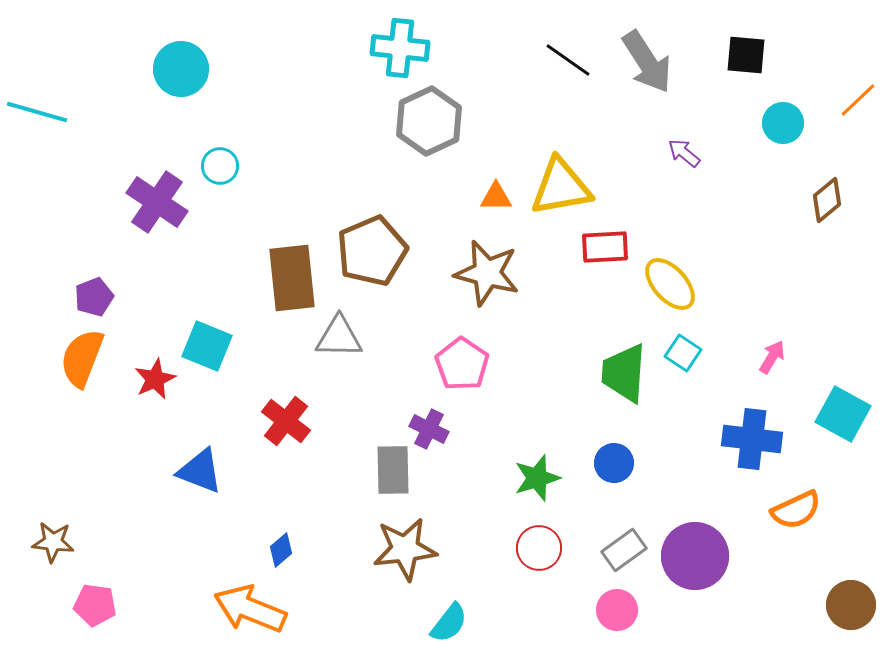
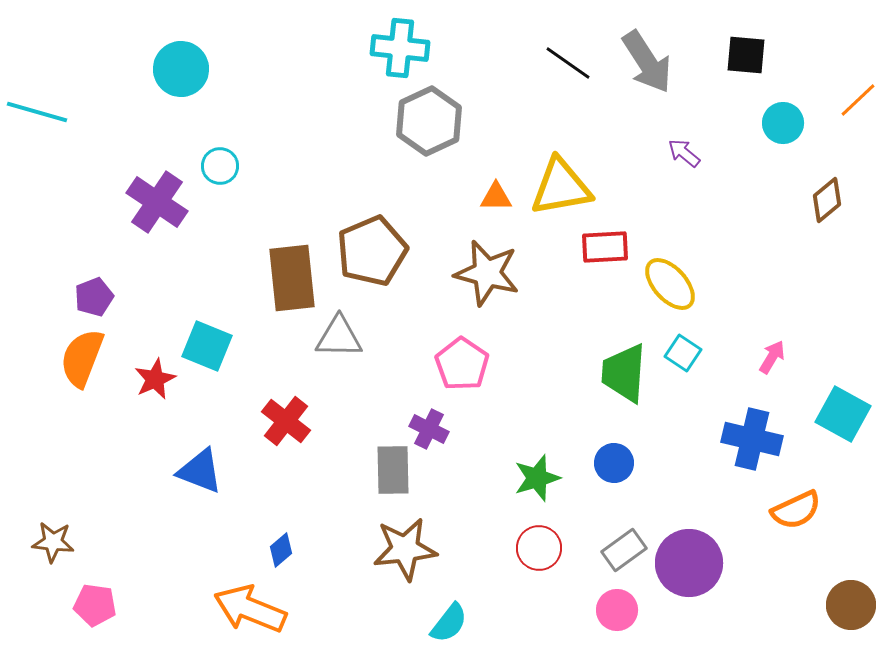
black line at (568, 60): moved 3 px down
blue cross at (752, 439): rotated 6 degrees clockwise
purple circle at (695, 556): moved 6 px left, 7 px down
